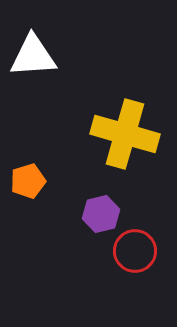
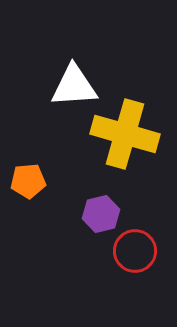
white triangle: moved 41 px right, 30 px down
orange pentagon: rotated 12 degrees clockwise
